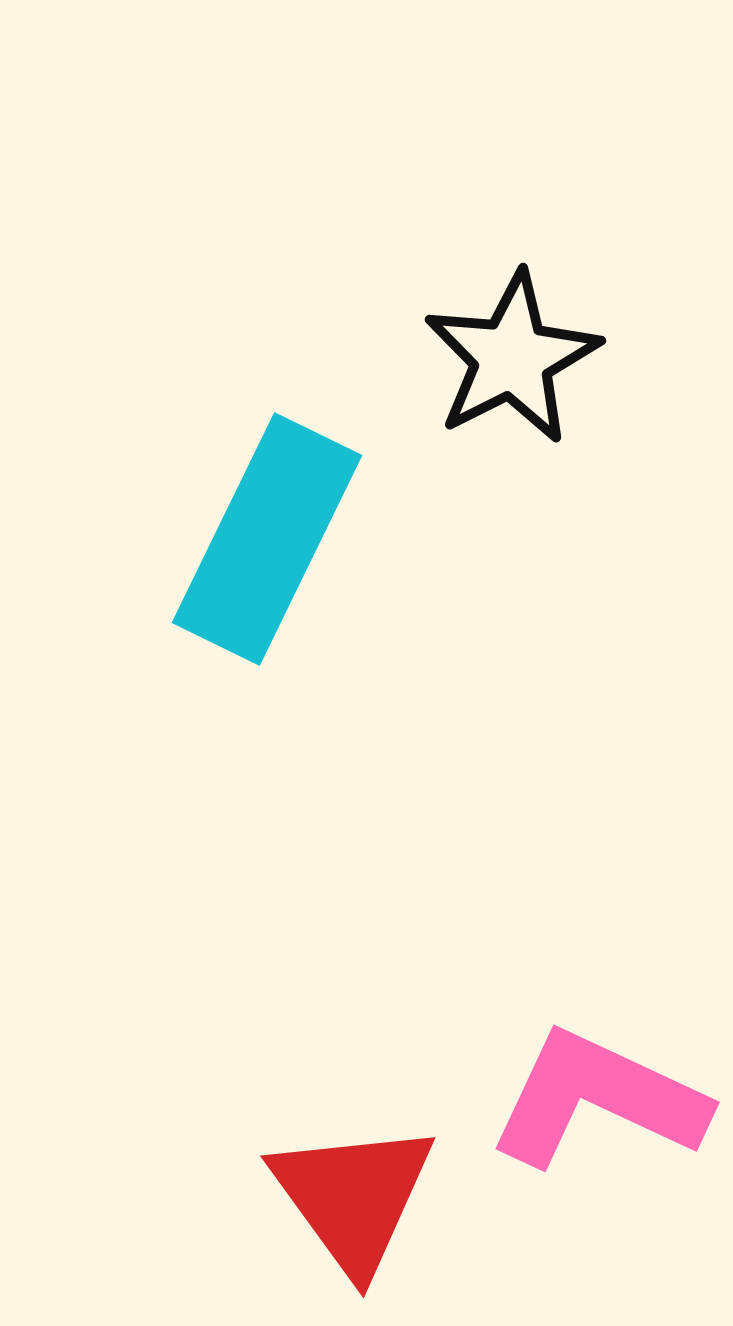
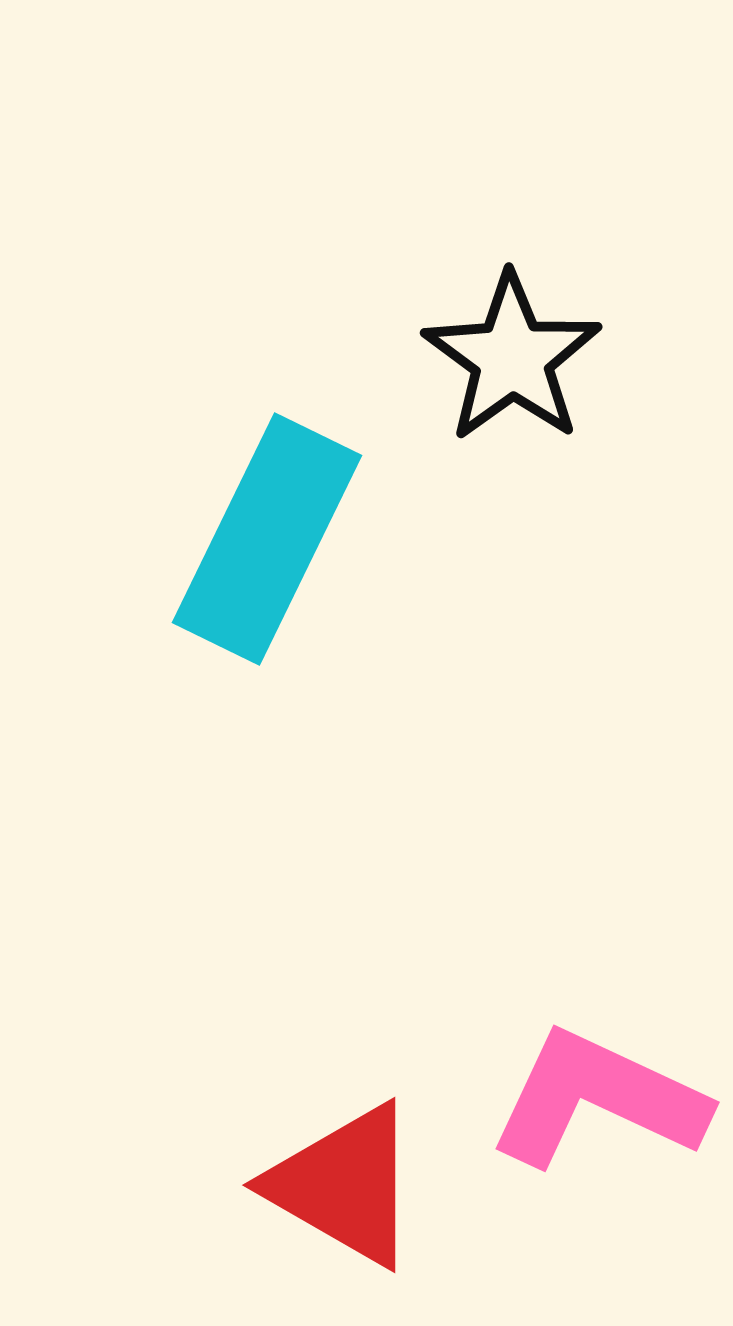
black star: rotated 9 degrees counterclockwise
red triangle: moved 9 px left, 12 px up; rotated 24 degrees counterclockwise
